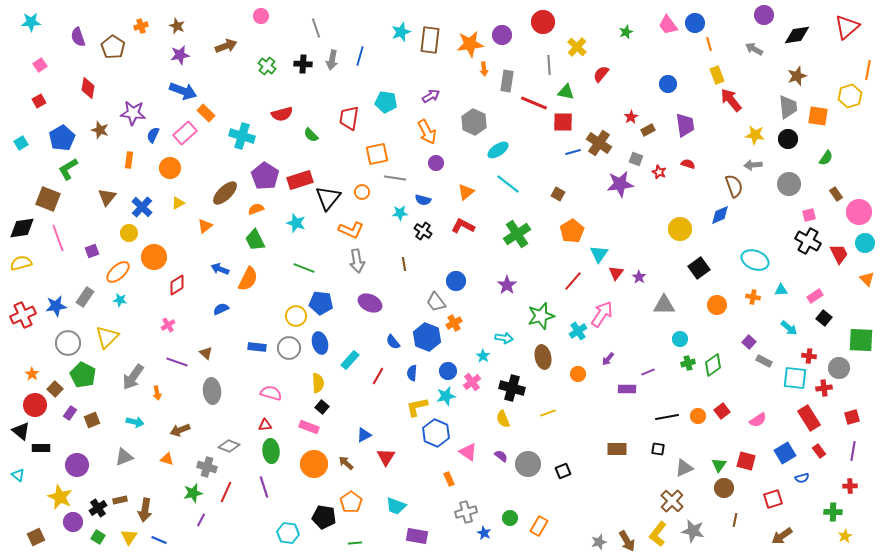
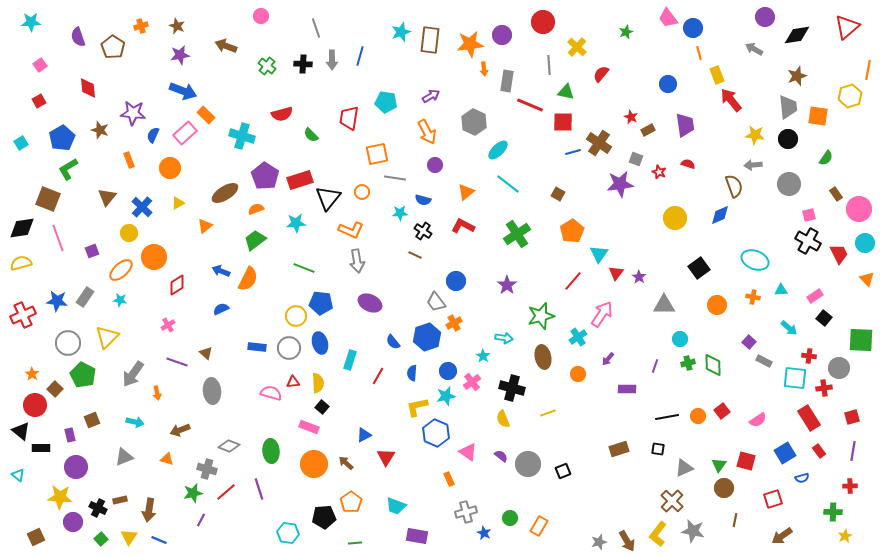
purple circle at (764, 15): moved 1 px right, 2 px down
blue circle at (695, 23): moved 2 px left, 5 px down
pink trapezoid at (668, 25): moved 7 px up
orange line at (709, 44): moved 10 px left, 9 px down
brown arrow at (226, 46): rotated 140 degrees counterclockwise
gray arrow at (332, 60): rotated 12 degrees counterclockwise
red diamond at (88, 88): rotated 15 degrees counterclockwise
red line at (534, 103): moved 4 px left, 2 px down
orange rectangle at (206, 113): moved 2 px down
red star at (631, 117): rotated 16 degrees counterclockwise
cyan ellipse at (498, 150): rotated 10 degrees counterclockwise
orange rectangle at (129, 160): rotated 28 degrees counterclockwise
purple circle at (436, 163): moved 1 px left, 2 px down
brown ellipse at (225, 193): rotated 12 degrees clockwise
pink circle at (859, 212): moved 3 px up
cyan star at (296, 223): rotated 24 degrees counterclockwise
yellow circle at (680, 229): moved 5 px left, 11 px up
green trapezoid at (255, 240): rotated 80 degrees clockwise
brown line at (404, 264): moved 11 px right, 9 px up; rotated 56 degrees counterclockwise
blue arrow at (220, 269): moved 1 px right, 2 px down
orange ellipse at (118, 272): moved 3 px right, 2 px up
blue star at (56, 306): moved 1 px right, 5 px up; rotated 15 degrees clockwise
cyan cross at (578, 331): moved 6 px down
blue hexagon at (427, 337): rotated 20 degrees clockwise
cyan rectangle at (350, 360): rotated 24 degrees counterclockwise
green diamond at (713, 365): rotated 55 degrees counterclockwise
purple line at (648, 372): moved 7 px right, 6 px up; rotated 48 degrees counterclockwise
gray arrow at (133, 377): moved 3 px up
purple rectangle at (70, 413): moved 22 px down; rotated 48 degrees counterclockwise
red triangle at (265, 425): moved 28 px right, 43 px up
brown rectangle at (617, 449): moved 2 px right; rotated 18 degrees counterclockwise
purple circle at (77, 465): moved 1 px left, 2 px down
gray cross at (207, 467): moved 2 px down
purple line at (264, 487): moved 5 px left, 2 px down
red line at (226, 492): rotated 25 degrees clockwise
yellow star at (60, 497): rotated 20 degrees counterclockwise
black cross at (98, 508): rotated 30 degrees counterclockwise
brown arrow at (145, 510): moved 4 px right
black pentagon at (324, 517): rotated 15 degrees counterclockwise
green square at (98, 537): moved 3 px right, 2 px down; rotated 16 degrees clockwise
